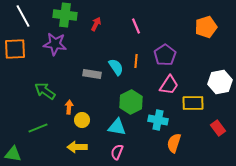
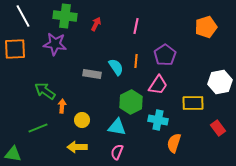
green cross: moved 1 px down
pink line: rotated 35 degrees clockwise
pink trapezoid: moved 11 px left
orange arrow: moved 7 px left, 1 px up
